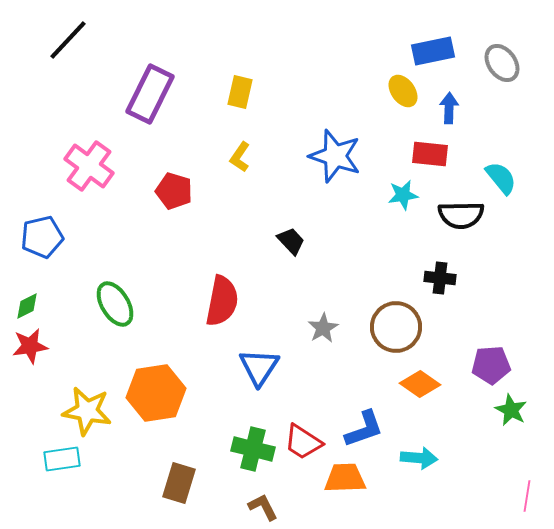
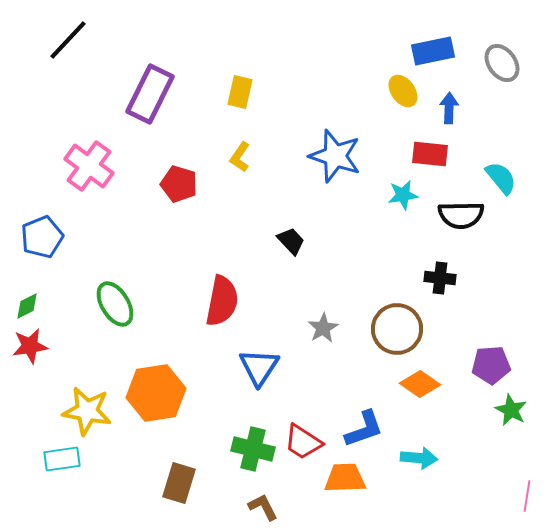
red pentagon: moved 5 px right, 7 px up
blue pentagon: rotated 9 degrees counterclockwise
brown circle: moved 1 px right, 2 px down
